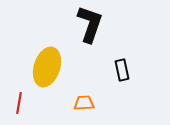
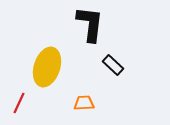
black L-shape: rotated 12 degrees counterclockwise
black rectangle: moved 9 px left, 5 px up; rotated 35 degrees counterclockwise
red line: rotated 15 degrees clockwise
